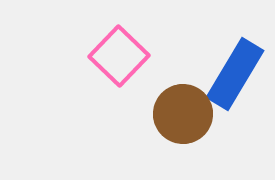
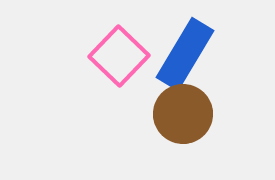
blue rectangle: moved 50 px left, 20 px up
